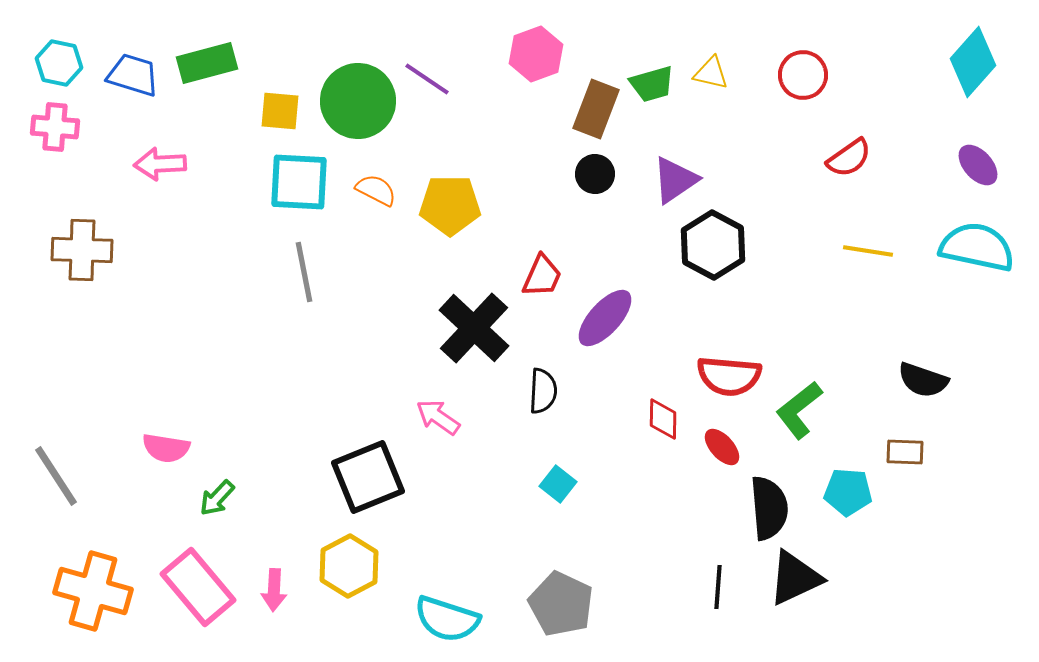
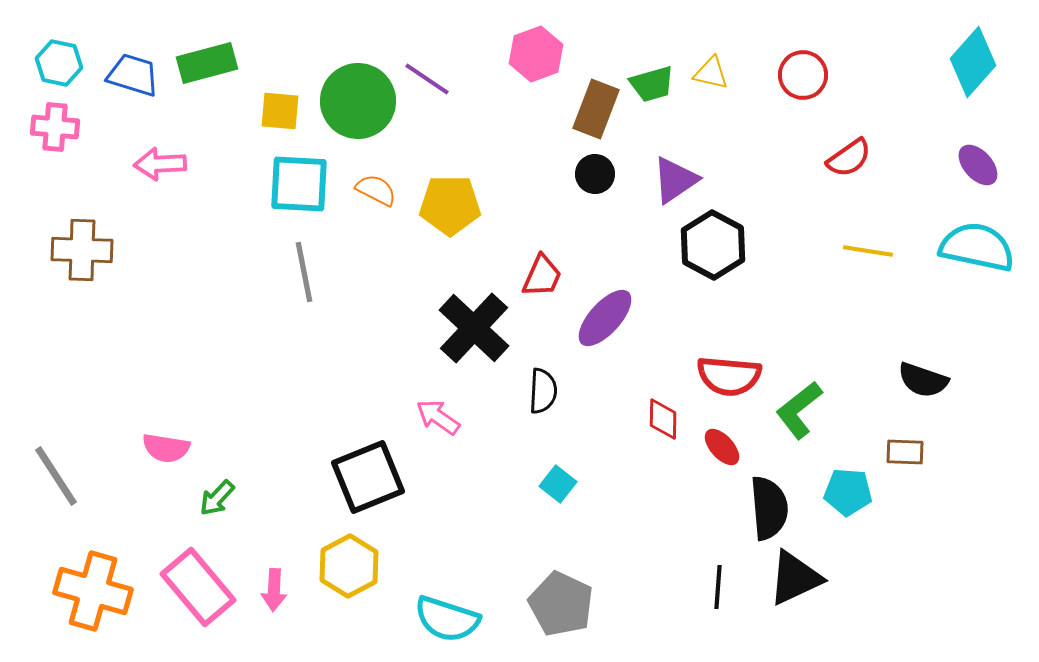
cyan square at (299, 182): moved 2 px down
